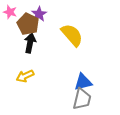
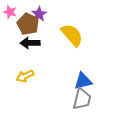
black arrow: rotated 102 degrees counterclockwise
blue triangle: moved 1 px up
